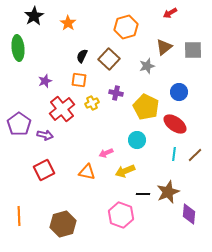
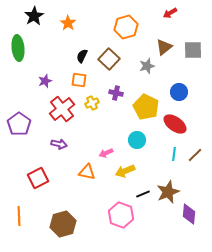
purple arrow: moved 14 px right, 9 px down
red square: moved 6 px left, 8 px down
black line: rotated 24 degrees counterclockwise
